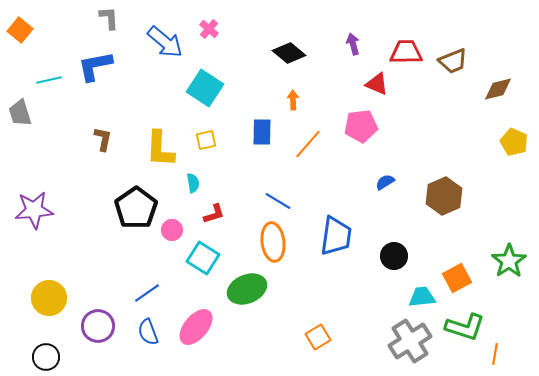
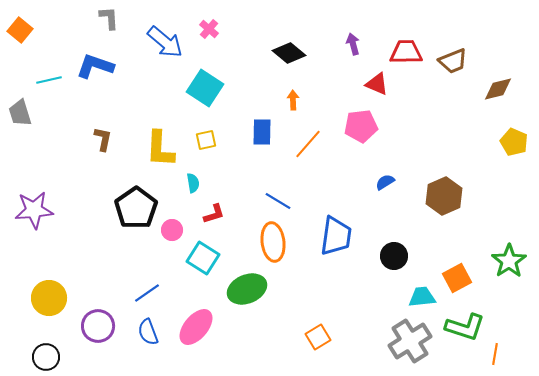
blue L-shape at (95, 66): rotated 30 degrees clockwise
